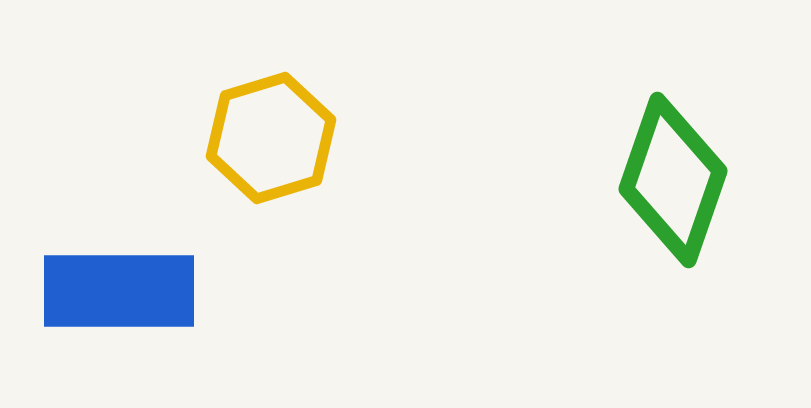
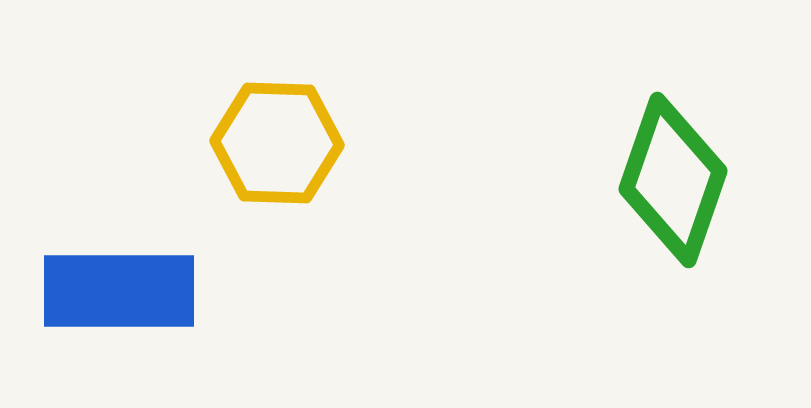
yellow hexagon: moved 6 px right, 5 px down; rotated 19 degrees clockwise
